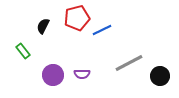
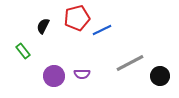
gray line: moved 1 px right
purple circle: moved 1 px right, 1 px down
